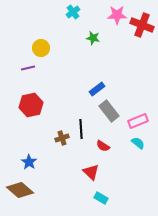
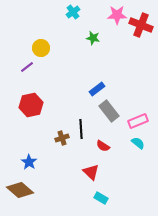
red cross: moved 1 px left
purple line: moved 1 px left, 1 px up; rotated 24 degrees counterclockwise
